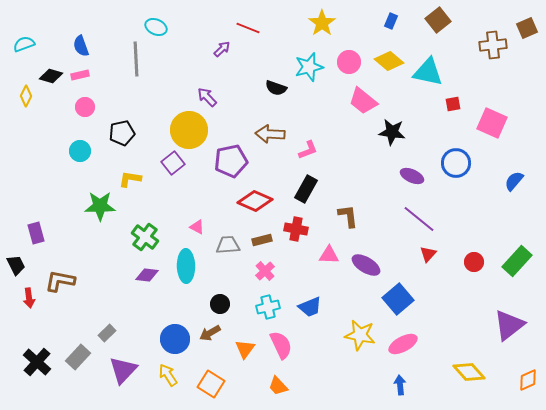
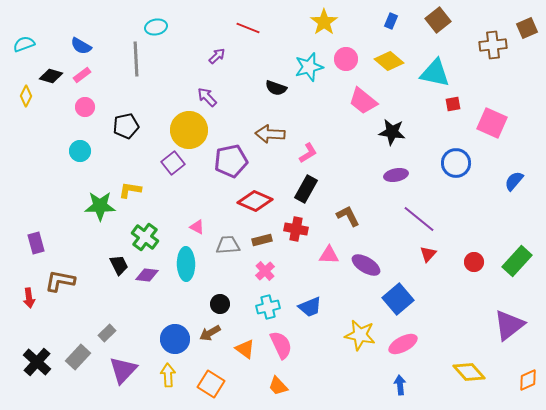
yellow star at (322, 23): moved 2 px right, 1 px up
cyan ellipse at (156, 27): rotated 35 degrees counterclockwise
blue semicircle at (81, 46): rotated 40 degrees counterclockwise
purple arrow at (222, 49): moved 5 px left, 7 px down
pink circle at (349, 62): moved 3 px left, 3 px up
cyan triangle at (428, 72): moved 7 px right, 1 px down
pink rectangle at (80, 75): moved 2 px right; rotated 24 degrees counterclockwise
black pentagon at (122, 133): moved 4 px right, 7 px up
pink L-shape at (308, 150): moved 3 px down; rotated 10 degrees counterclockwise
purple ellipse at (412, 176): moved 16 px left, 1 px up; rotated 35 degrees counterclockwise
yellow L-shape at (130, 179): moved 11 px down
brown L-shape at (348, 216): rotated 20 degrees counterclockwise
purple rectangle at (36, 233): moved 10 px down
black trapezoid at (16, 265): moved 103 px right
cyan ellipse at (186, 266): moved 2 px up
orange triangle at (245, 349): rotated 30 degrees counterclockwise
yellow arrow at (168, 375): rotated 30 degrees clockwise
